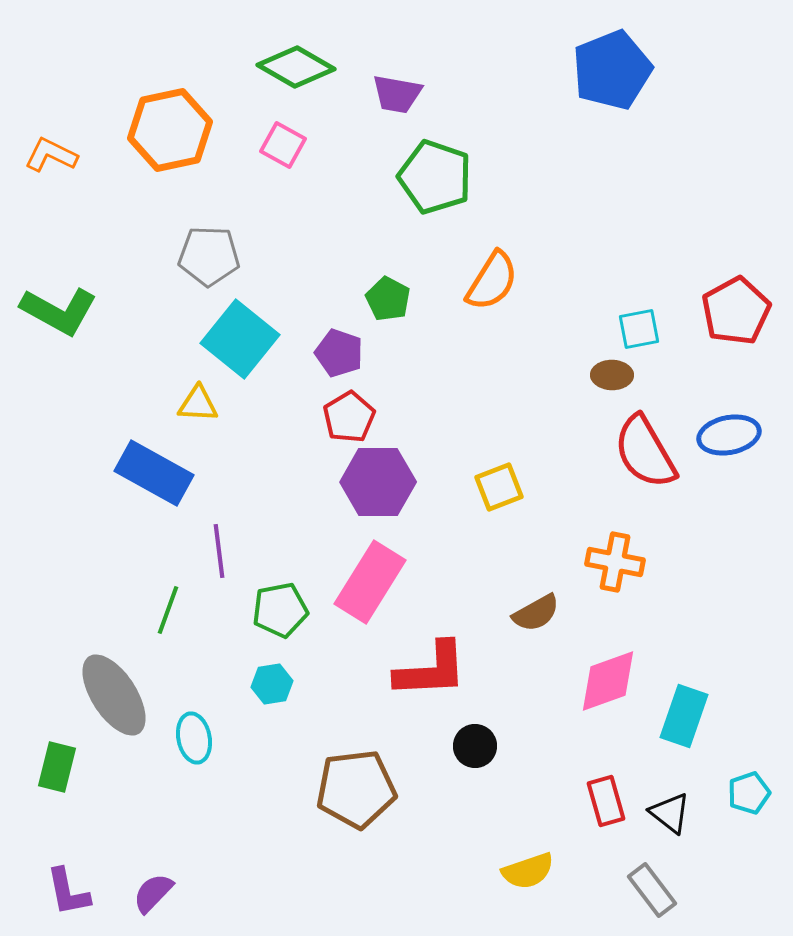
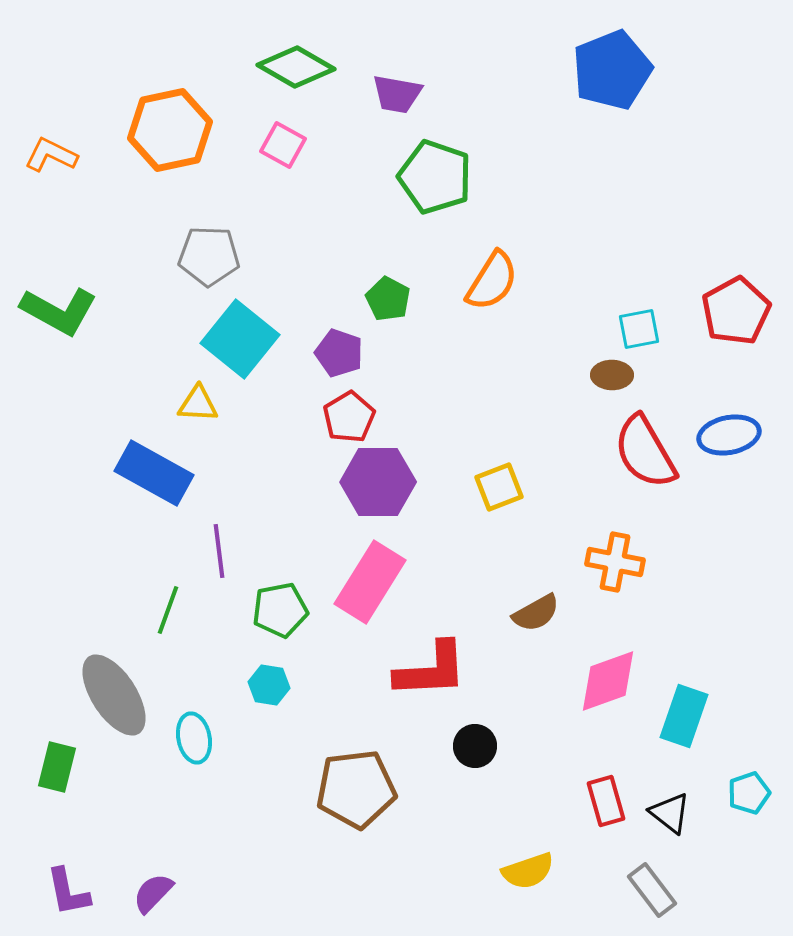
cyan hexagon at (272, 684): moved 3 px left, 1 px down; rotated 18 degrees clockwise
